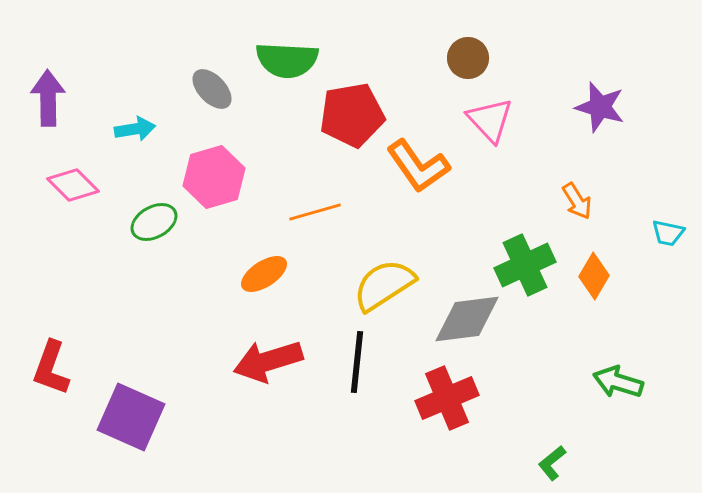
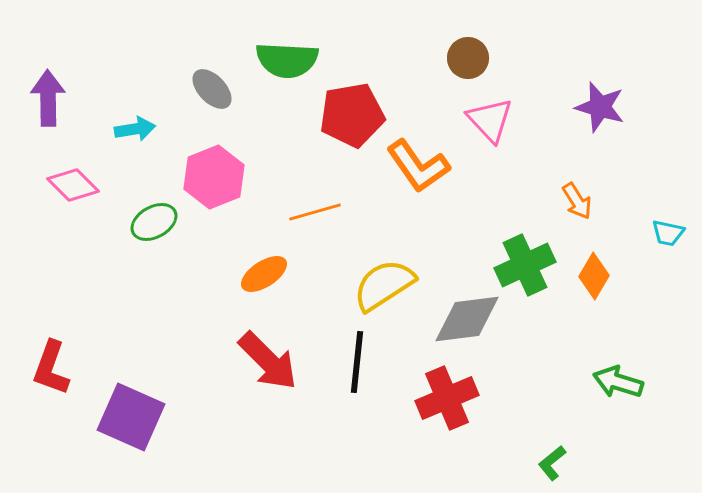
pink hexagon: rotated 6 degrees counterclockwise
red arrow: rotated 118 degrees counterclockwise
